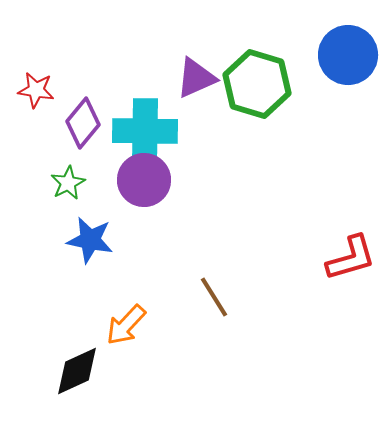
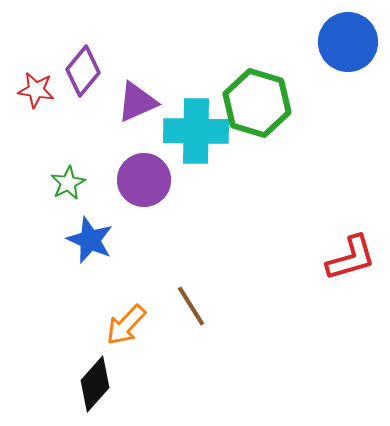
blue circle: moved 13 px up
purple triangle: moved 59 px left, 24 px down
green hexagon: moved 19 px down
purple diamond: moved 52 px up
cyan cross: moved 51 px right
blue star: rotated 12 degrees clockwise
brown line: moved 23 px left, 9 px down
black diamond: moved 18 px right, 13 px down; rotated 24 degrees counterclockwise
